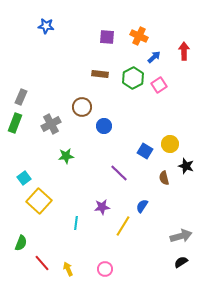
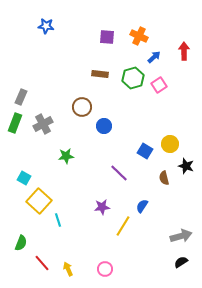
green hexagon: rotated 10 degrees clockwise
gray cross: moved 8 px left
cyan square: rotated 24 degrees counterclockwise
cyan line: moved 18 px left, 3 px up; rotated 24 degrees counterclockwise
